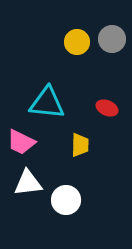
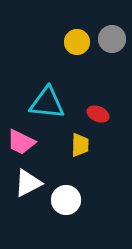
red ellipse: moved 9 px left, 6 px down
white triangle: rotated 20 degrees counterclockwise
